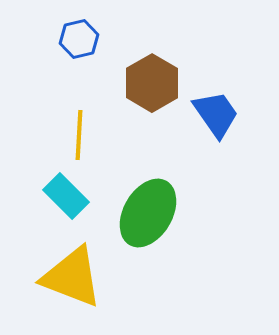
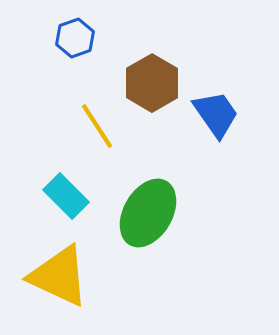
blue hexagon: moved 4 px left, 1 px up; rotated 6 degrees counterclockwise
yellow line: moved 18 px right, 9 px up; rotated 36 degrees counterclockwise
yellow triangle: moved 13 px left, 1 px up; rotated 4 degrees clockwise
